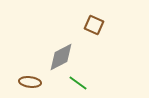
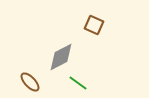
brown ellipse: rotated 40 degrees clockwise
